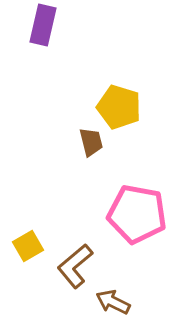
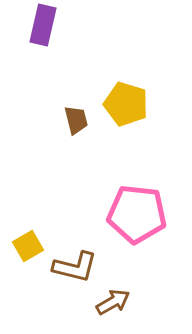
yellow pentagon: moved 7 px right, 3 px up
brown trapezoid: moved 15 px left, 22 px up
pink pentagon: rotated 4 degrees counterclockwise
brown L-shape: moved 1 px down; rotated 126 degrees counterclockwise
brown arrow: rotated 124 degrees clockwise
